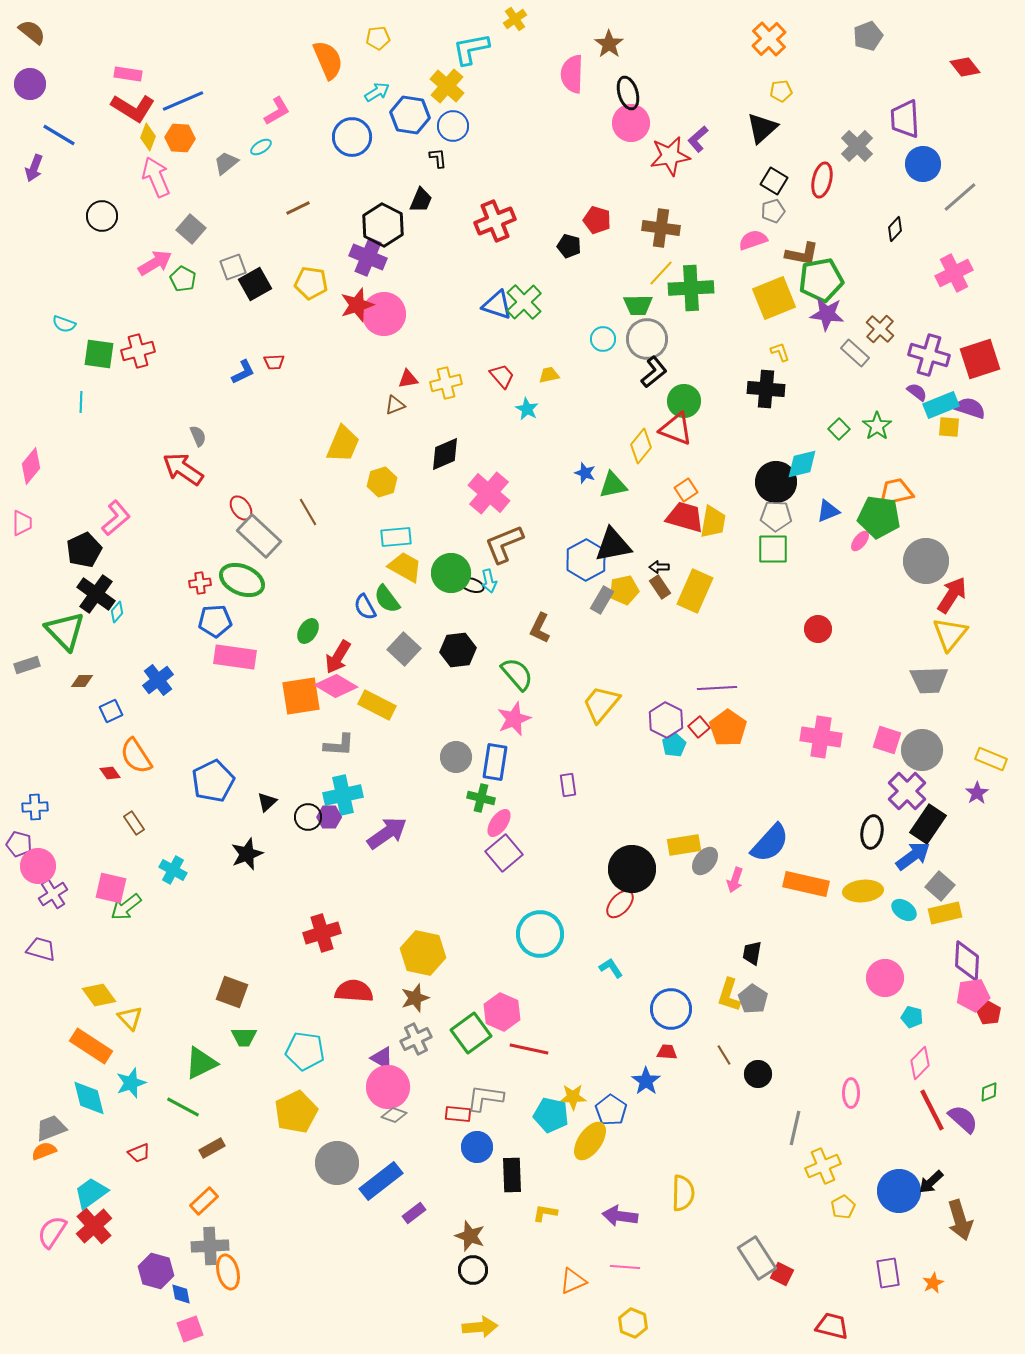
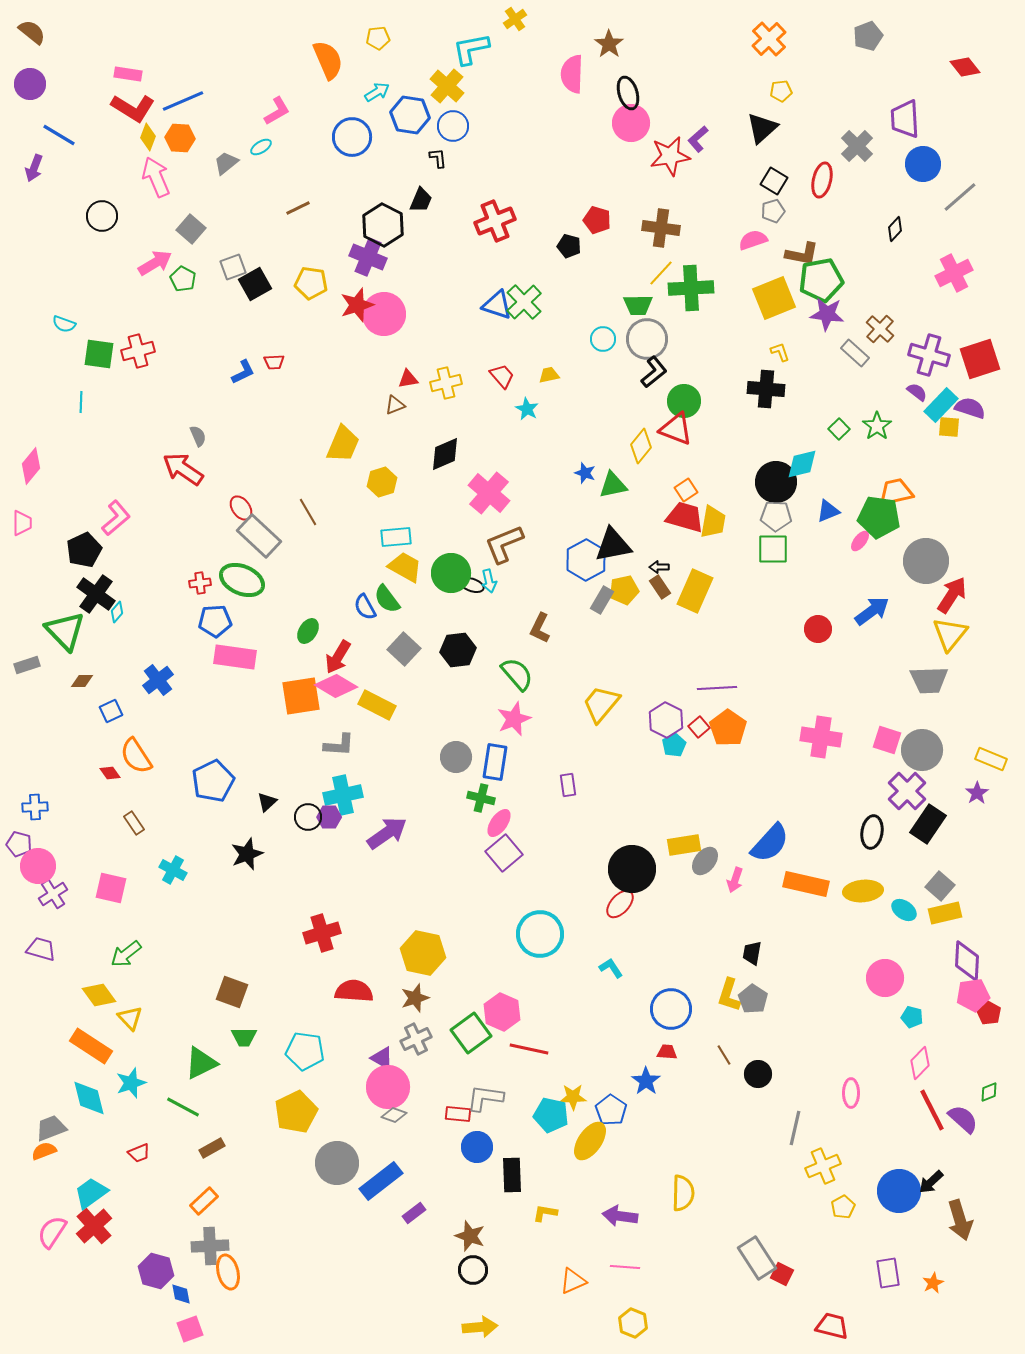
cyan rectangle at (941, 405): rotated 24 degrees counterclockwise
blue arrow at (913, 856): moved 41 px left, 245 px up
green arrow at (126, 907): moved 47 px down
